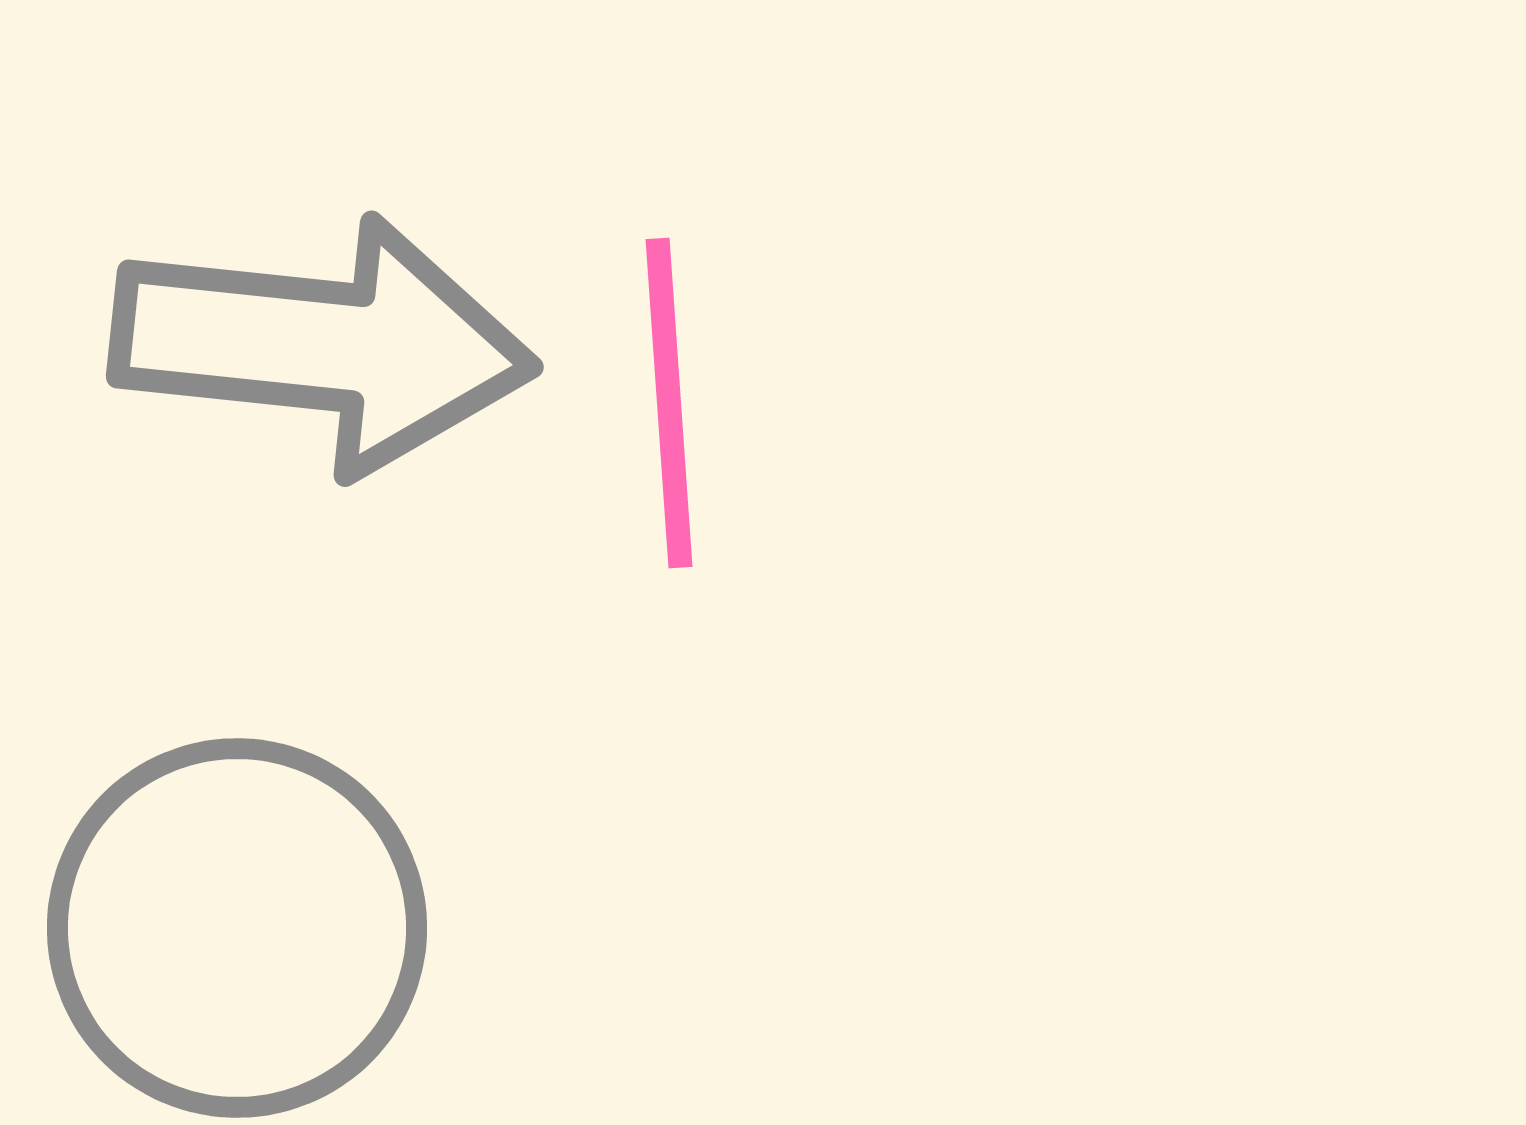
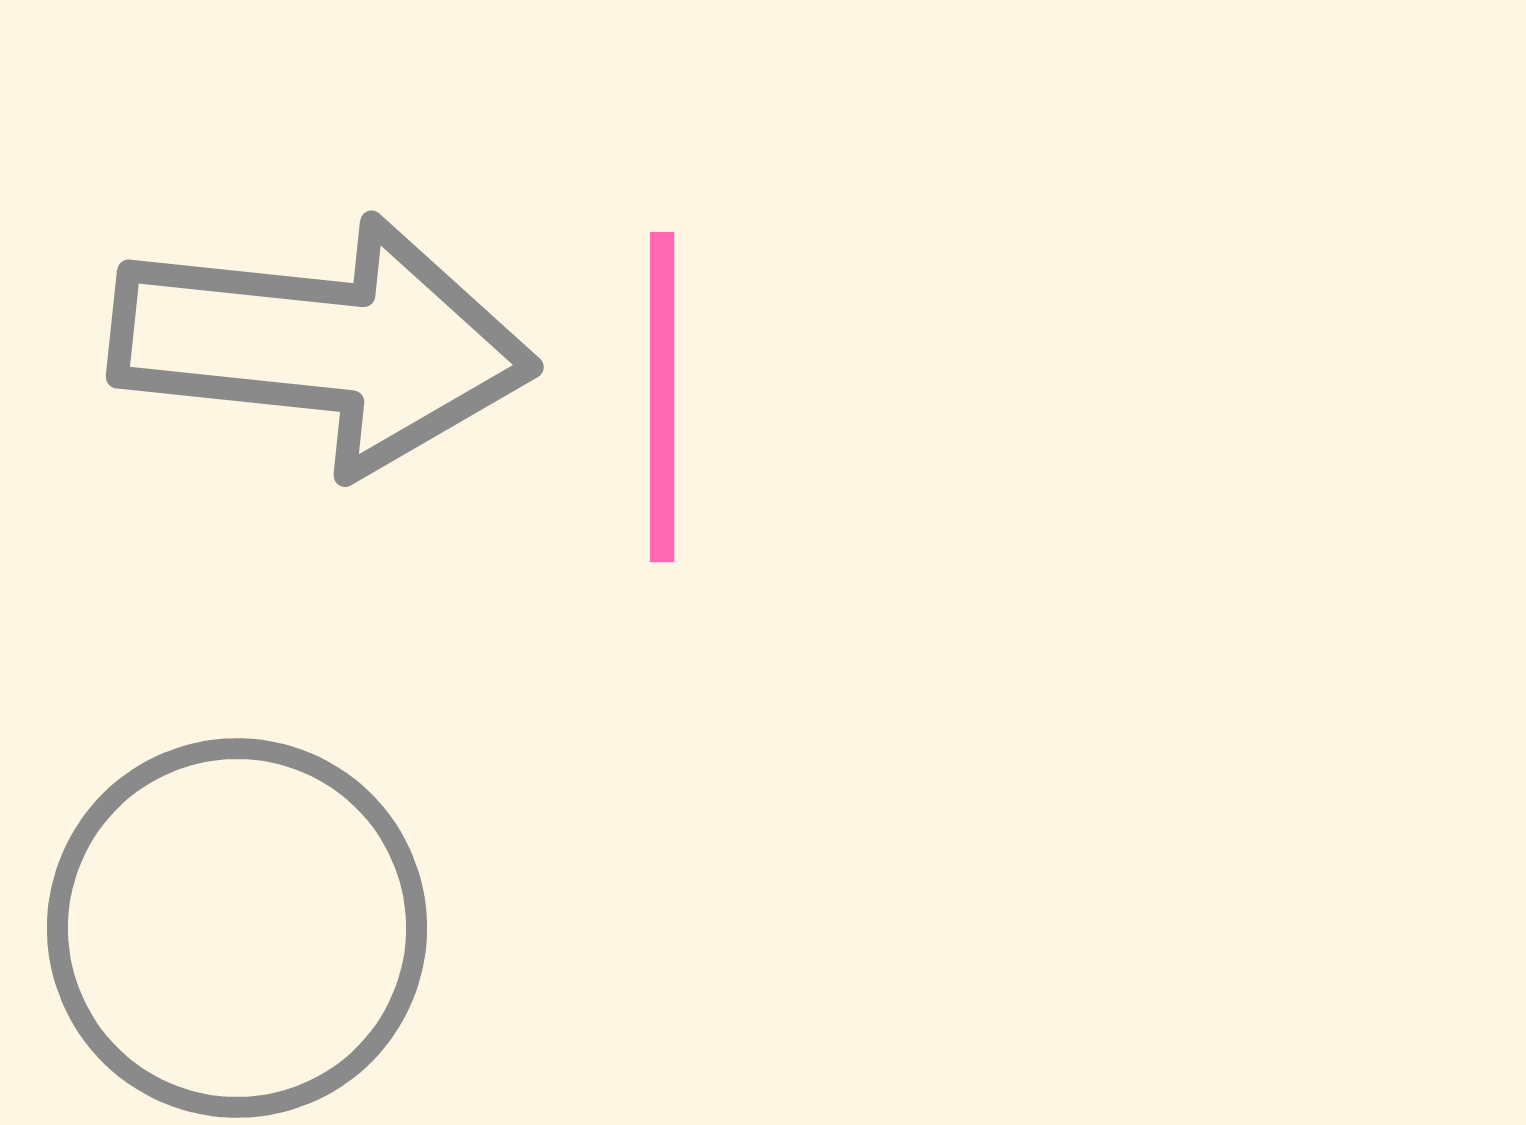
pink line: moved 7 px left, 6 px up; rotated 4 degrees clockwise
